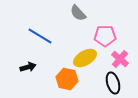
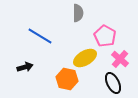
gray semicircle: rotated 138 degrees counterclockwise
pink pentagon: rotated 30 degrees clockwise
black arrow: moved 3 px left
black ellipse: rotated 10 degrees counterclockwise
